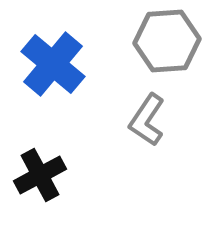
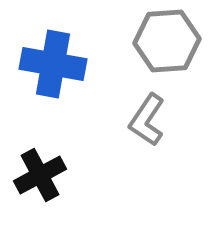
blue cross: rotated 30 degrees counterclockwise
